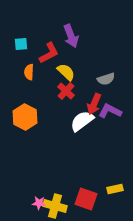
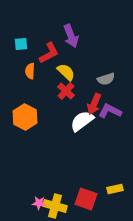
orange semicircle: moved 1 px right, 1 px up
